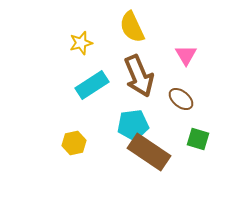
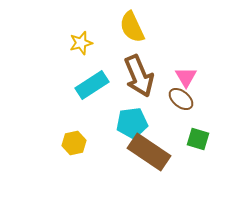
pink triangle: moved 22 px down
cyan pentagon: moved 1 px left, 2 px up
